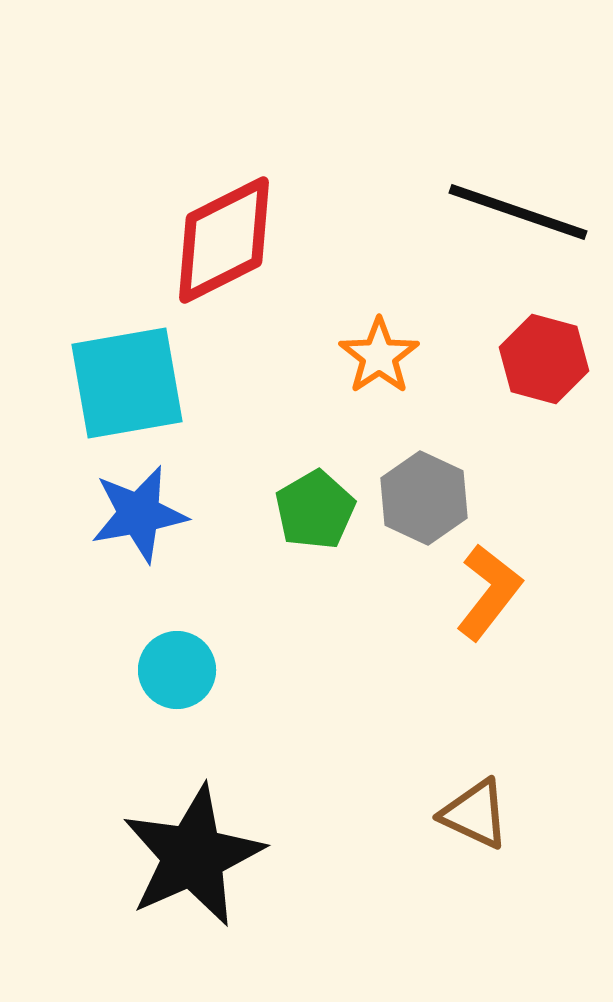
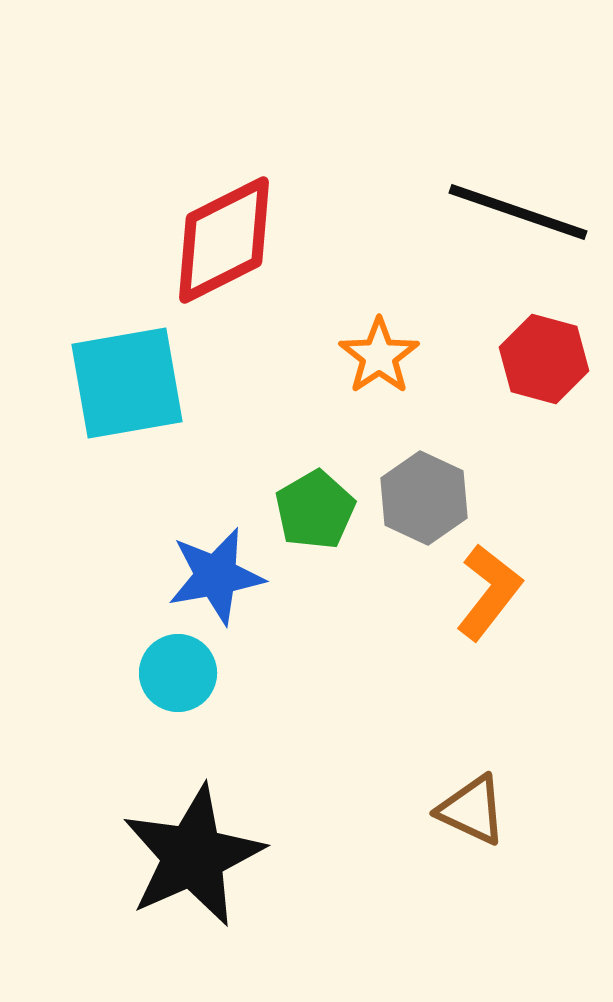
blue star: moved 77 px right, 62 px down
cyan circle: moved 1 px right, 3 px down
brown triangle: moved 3 px left, 4 px up
